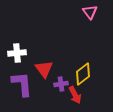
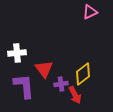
pink triangle: rotated 42 degrees clockwise
purple L-shape: moved 2 px right, 2 px down
